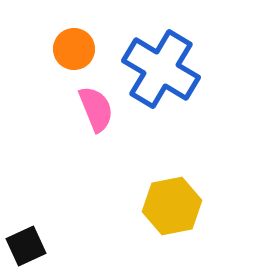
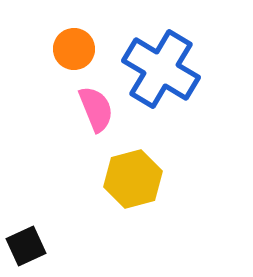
yellow hexagon: moved 39 px left, 27 px up; rotated 4 degrees counterclockwise
